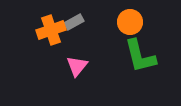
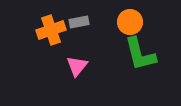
gray rectangle: moved 5 px right; rotated 18 degrees clockwise
green L-shape: moved 2 px up
